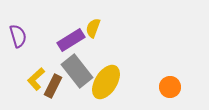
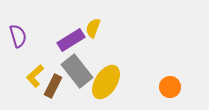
yellow L-shape: moved 1 px left, 3 px up
